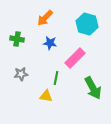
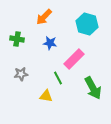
orange arrow: moved 1 px left, 1 px up
pink rectangle: moved 1 px left, 1 px down
green line: moved 2 px right; rotated 40 degrees counterclockwise
